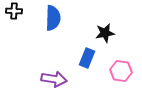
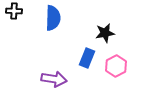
pink hexagon: moved 5 px left, 5 px up; rotated 25 degrees clockwise
